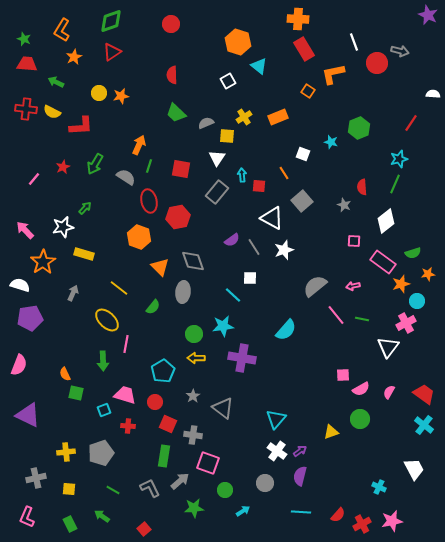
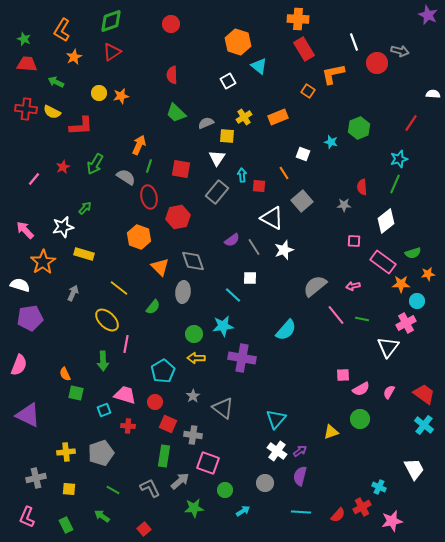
red ellipse at (149, 201): moved 4 px up
gray star at (344, 205): rotated 24 degrees counterclockwise
orange star at (401, 284): rotated 18 degrees clockwise
green rectangle at (70, 524): moved 4 px left, 1 px down
red cross at (362, 524): moved 17 px up
